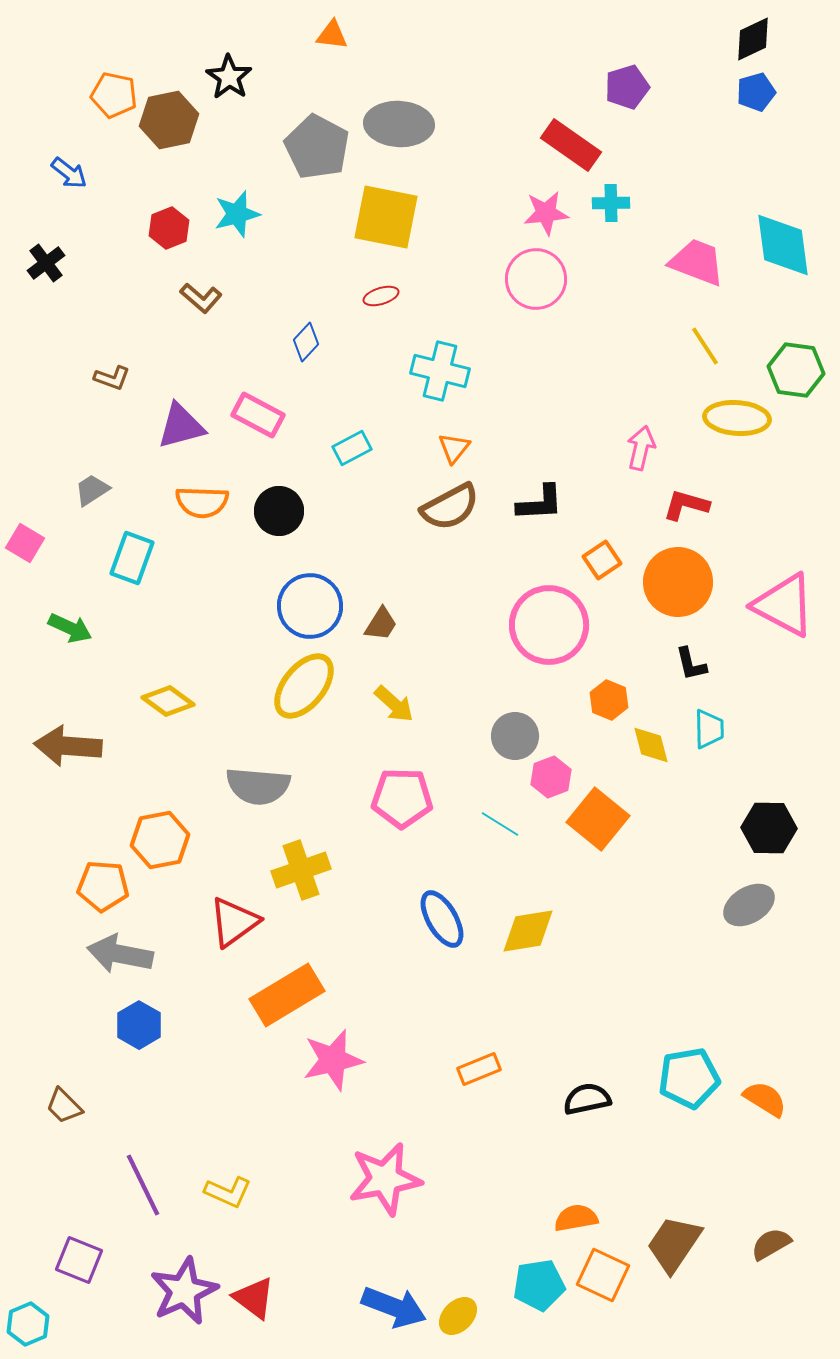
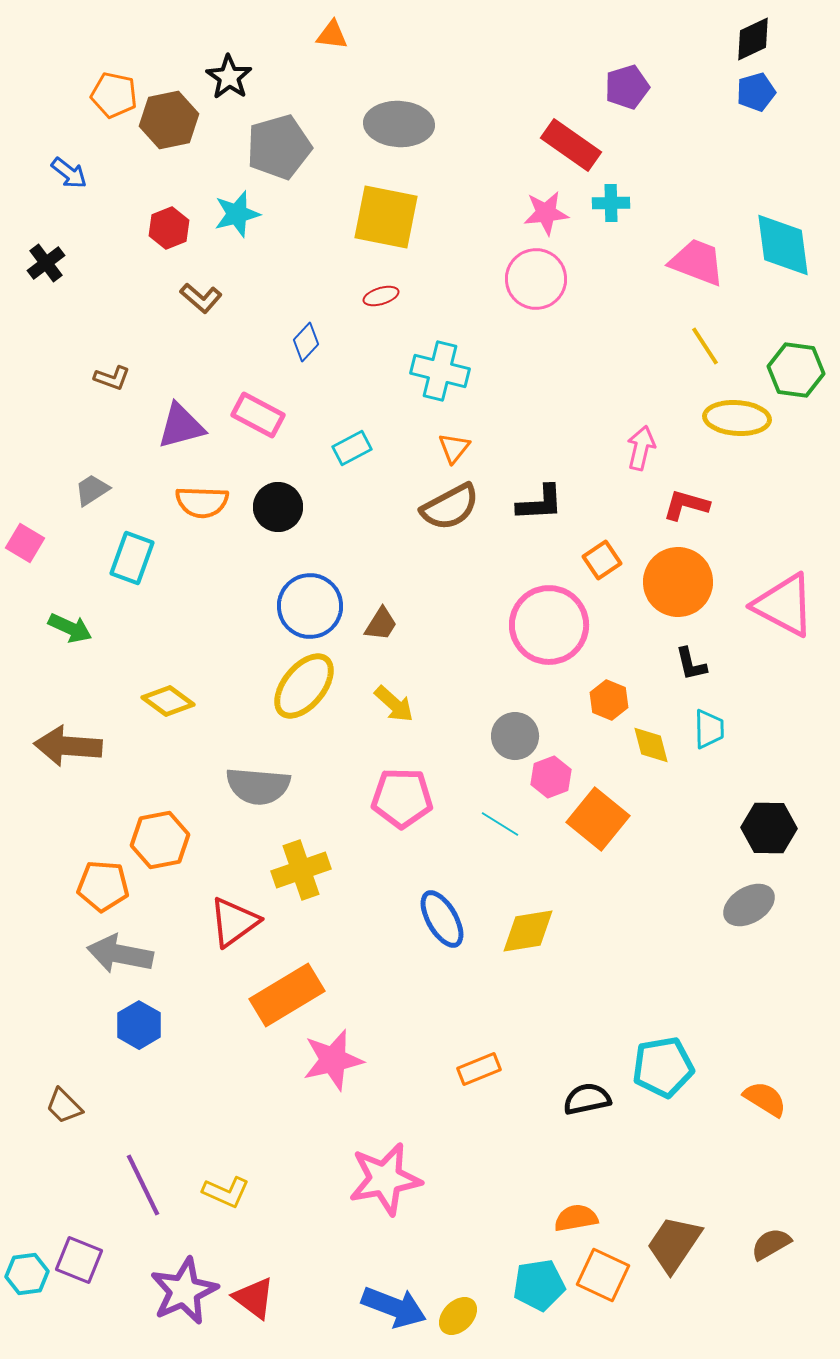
gray pentagon at (317, 147): moved 38 px left; rotated 28 degrees clockwise
black circle at (279, 511): moved 1 px left, 4 px up
cyan pentagon at (689, 1078): moved 26 px left, 11 px up
yellow L-shape at (228, 1192): moved 2 px left
cyan hexagon at (28, 1324): moved 1 px left, 50 px up; rotated 15 degrees clockwise
